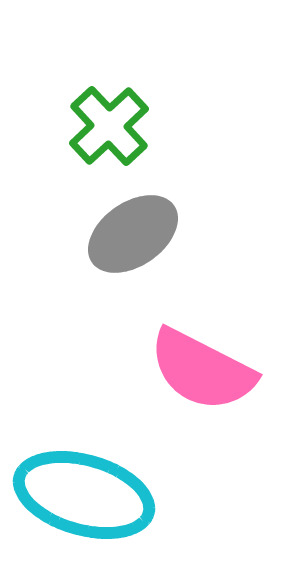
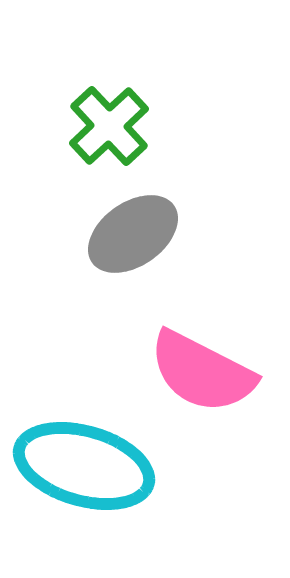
pink semicircle: moved 2 px down
cyan ellipse: moved 29 px up
